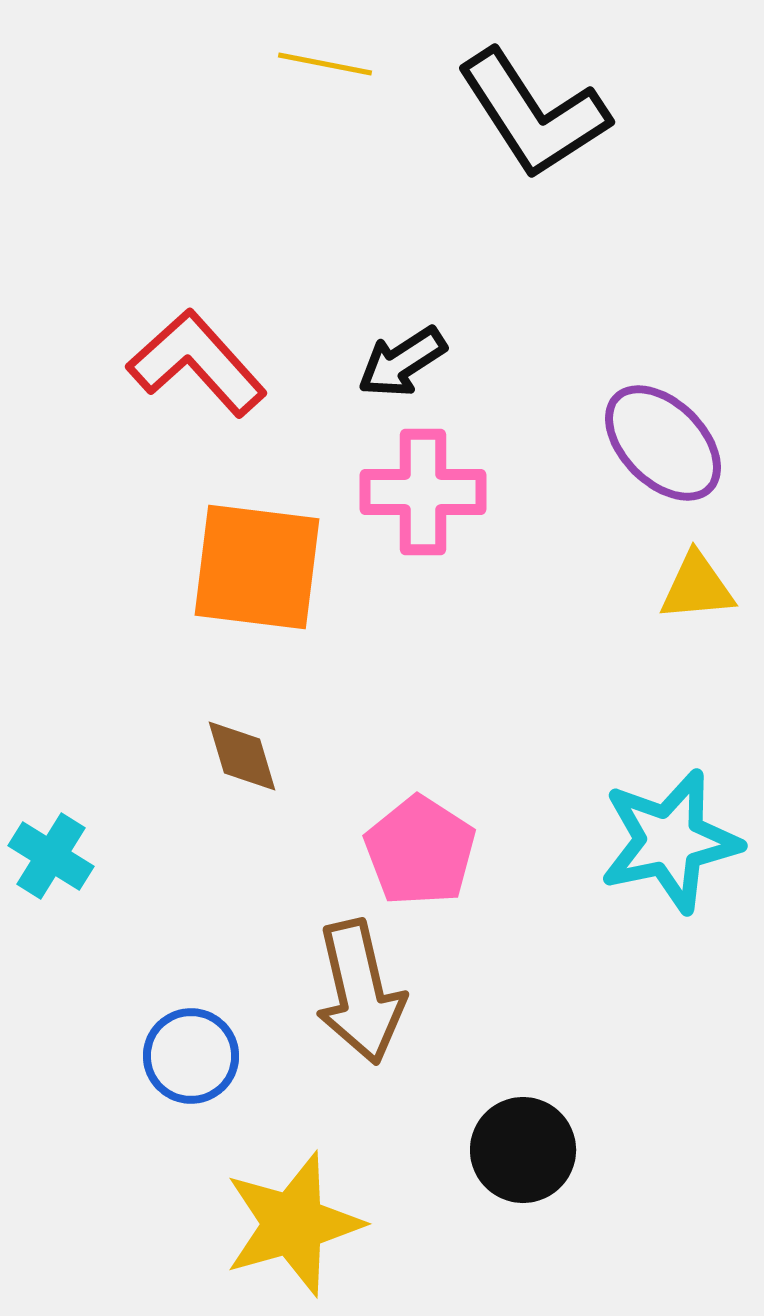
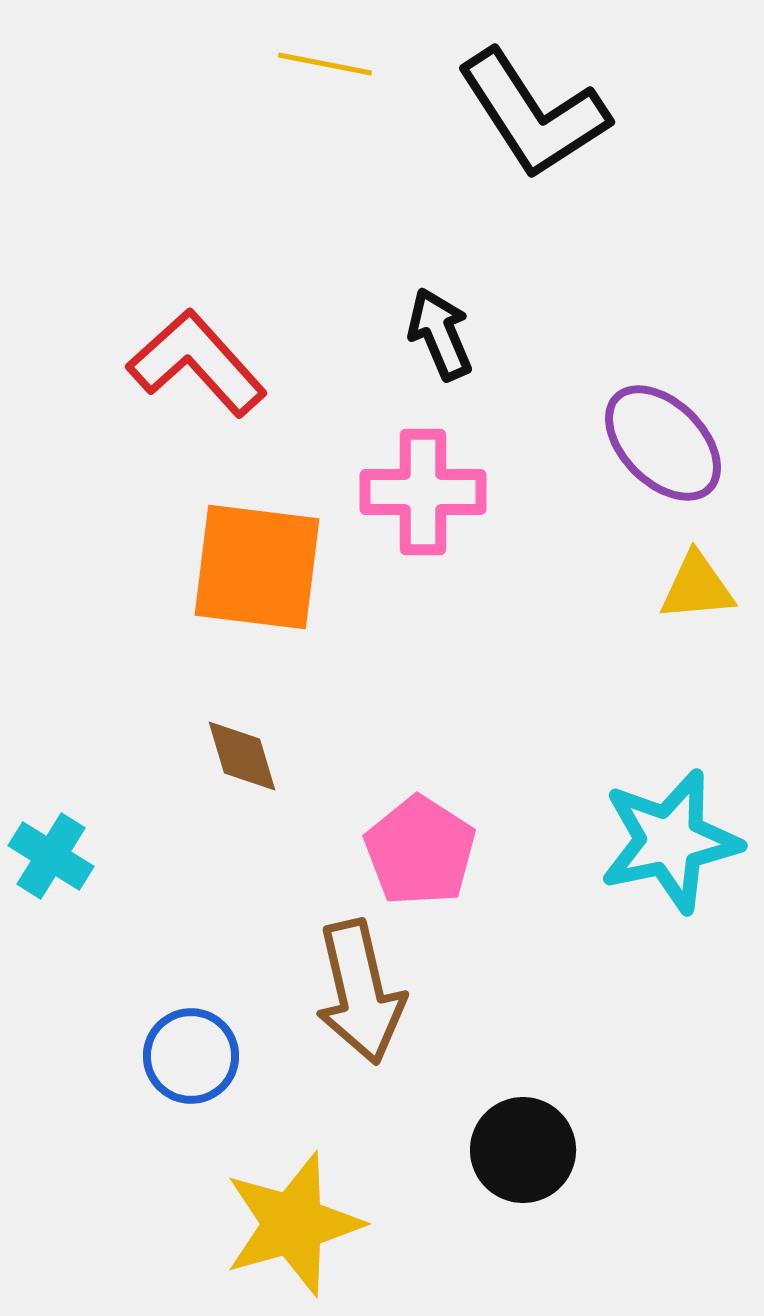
black arrow: moved 38 px right, 28 px up; rotated 100 degrees clockwise
